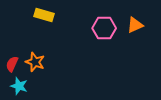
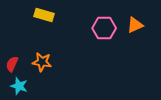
orange star: moved 7 px right; rotated 12 degrees counterclockwise
